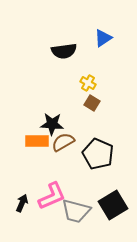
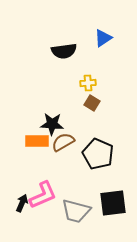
yellow cross: rotated 35 degrees counterclockwise
pink L-shape: moved 9 px left, 1 px up
black square: moved 2 px up; rotated 24 degrees clockwise
